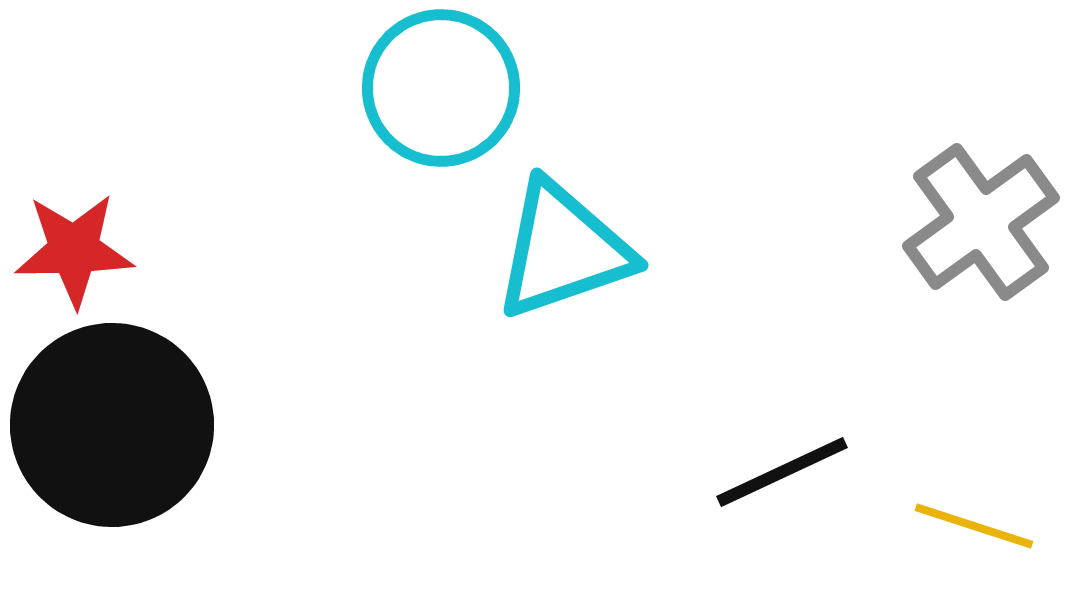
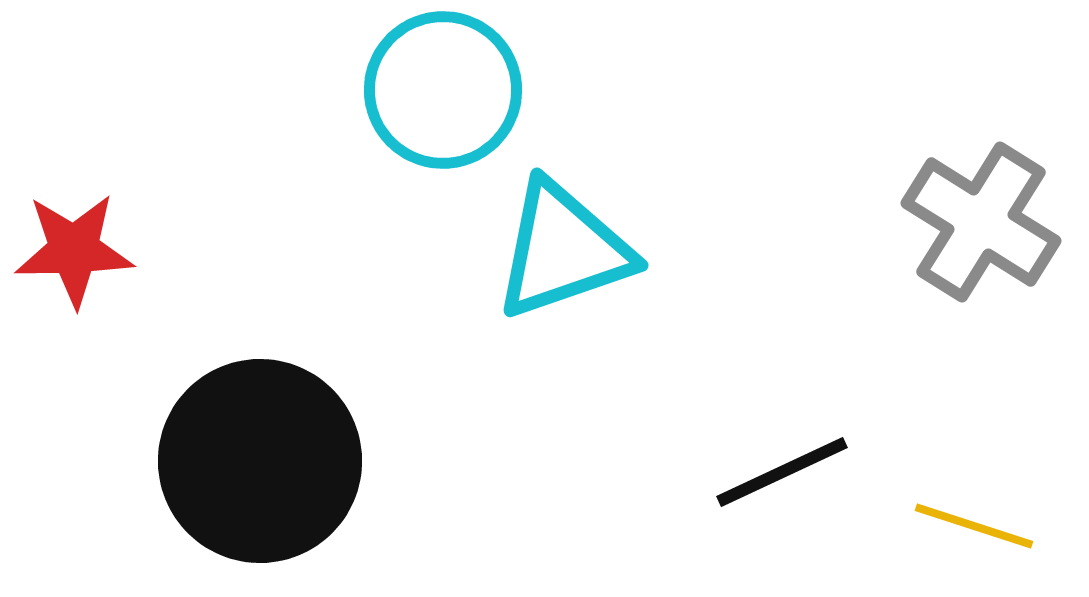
cyan circle: moved 2 px right, 2 px down
gray cross: rotated 22 degrees counterclockwise
black circle: moved 148 px right, 36 px down
